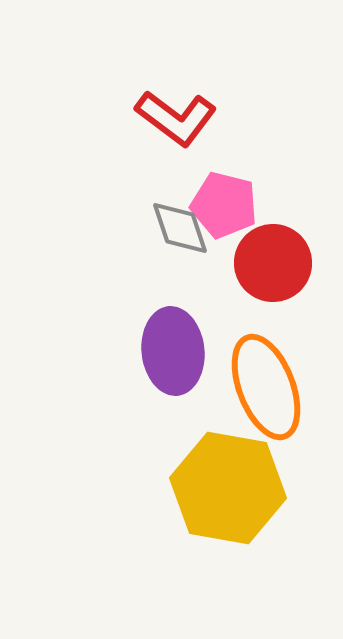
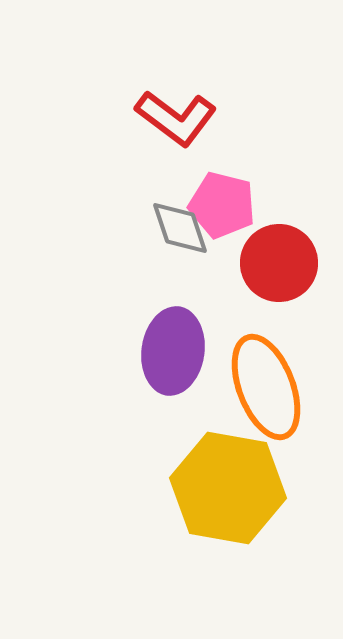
pink pentagon: moved 2 px left
red circle: moved 6 px right
purple ellipse: rotated 14 degrees clockwise
